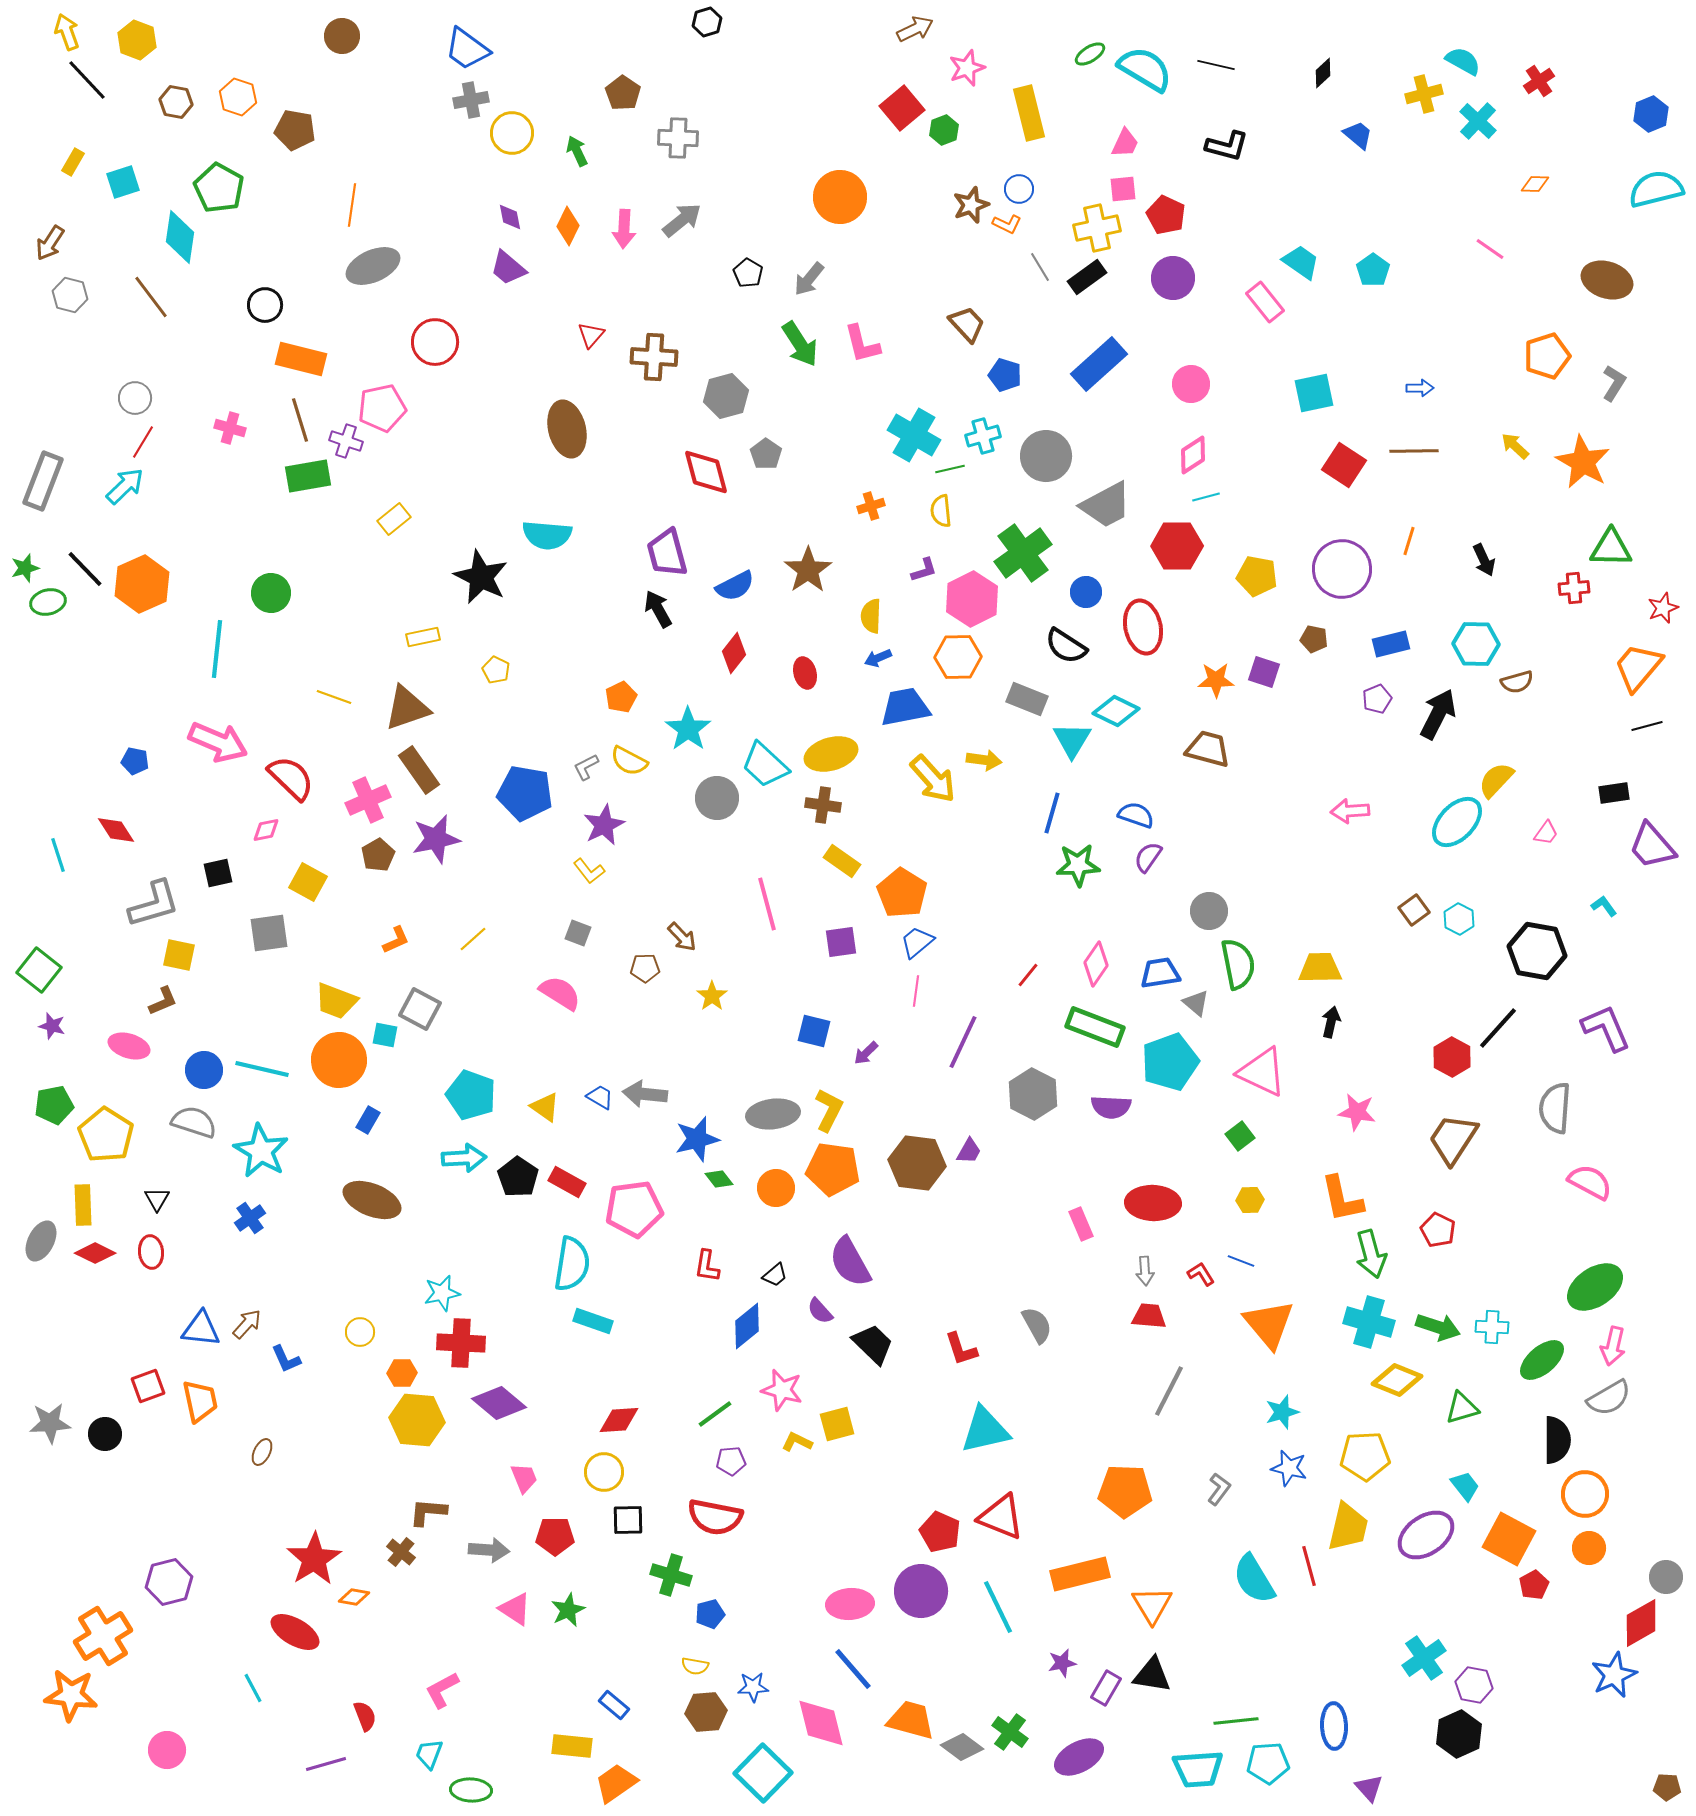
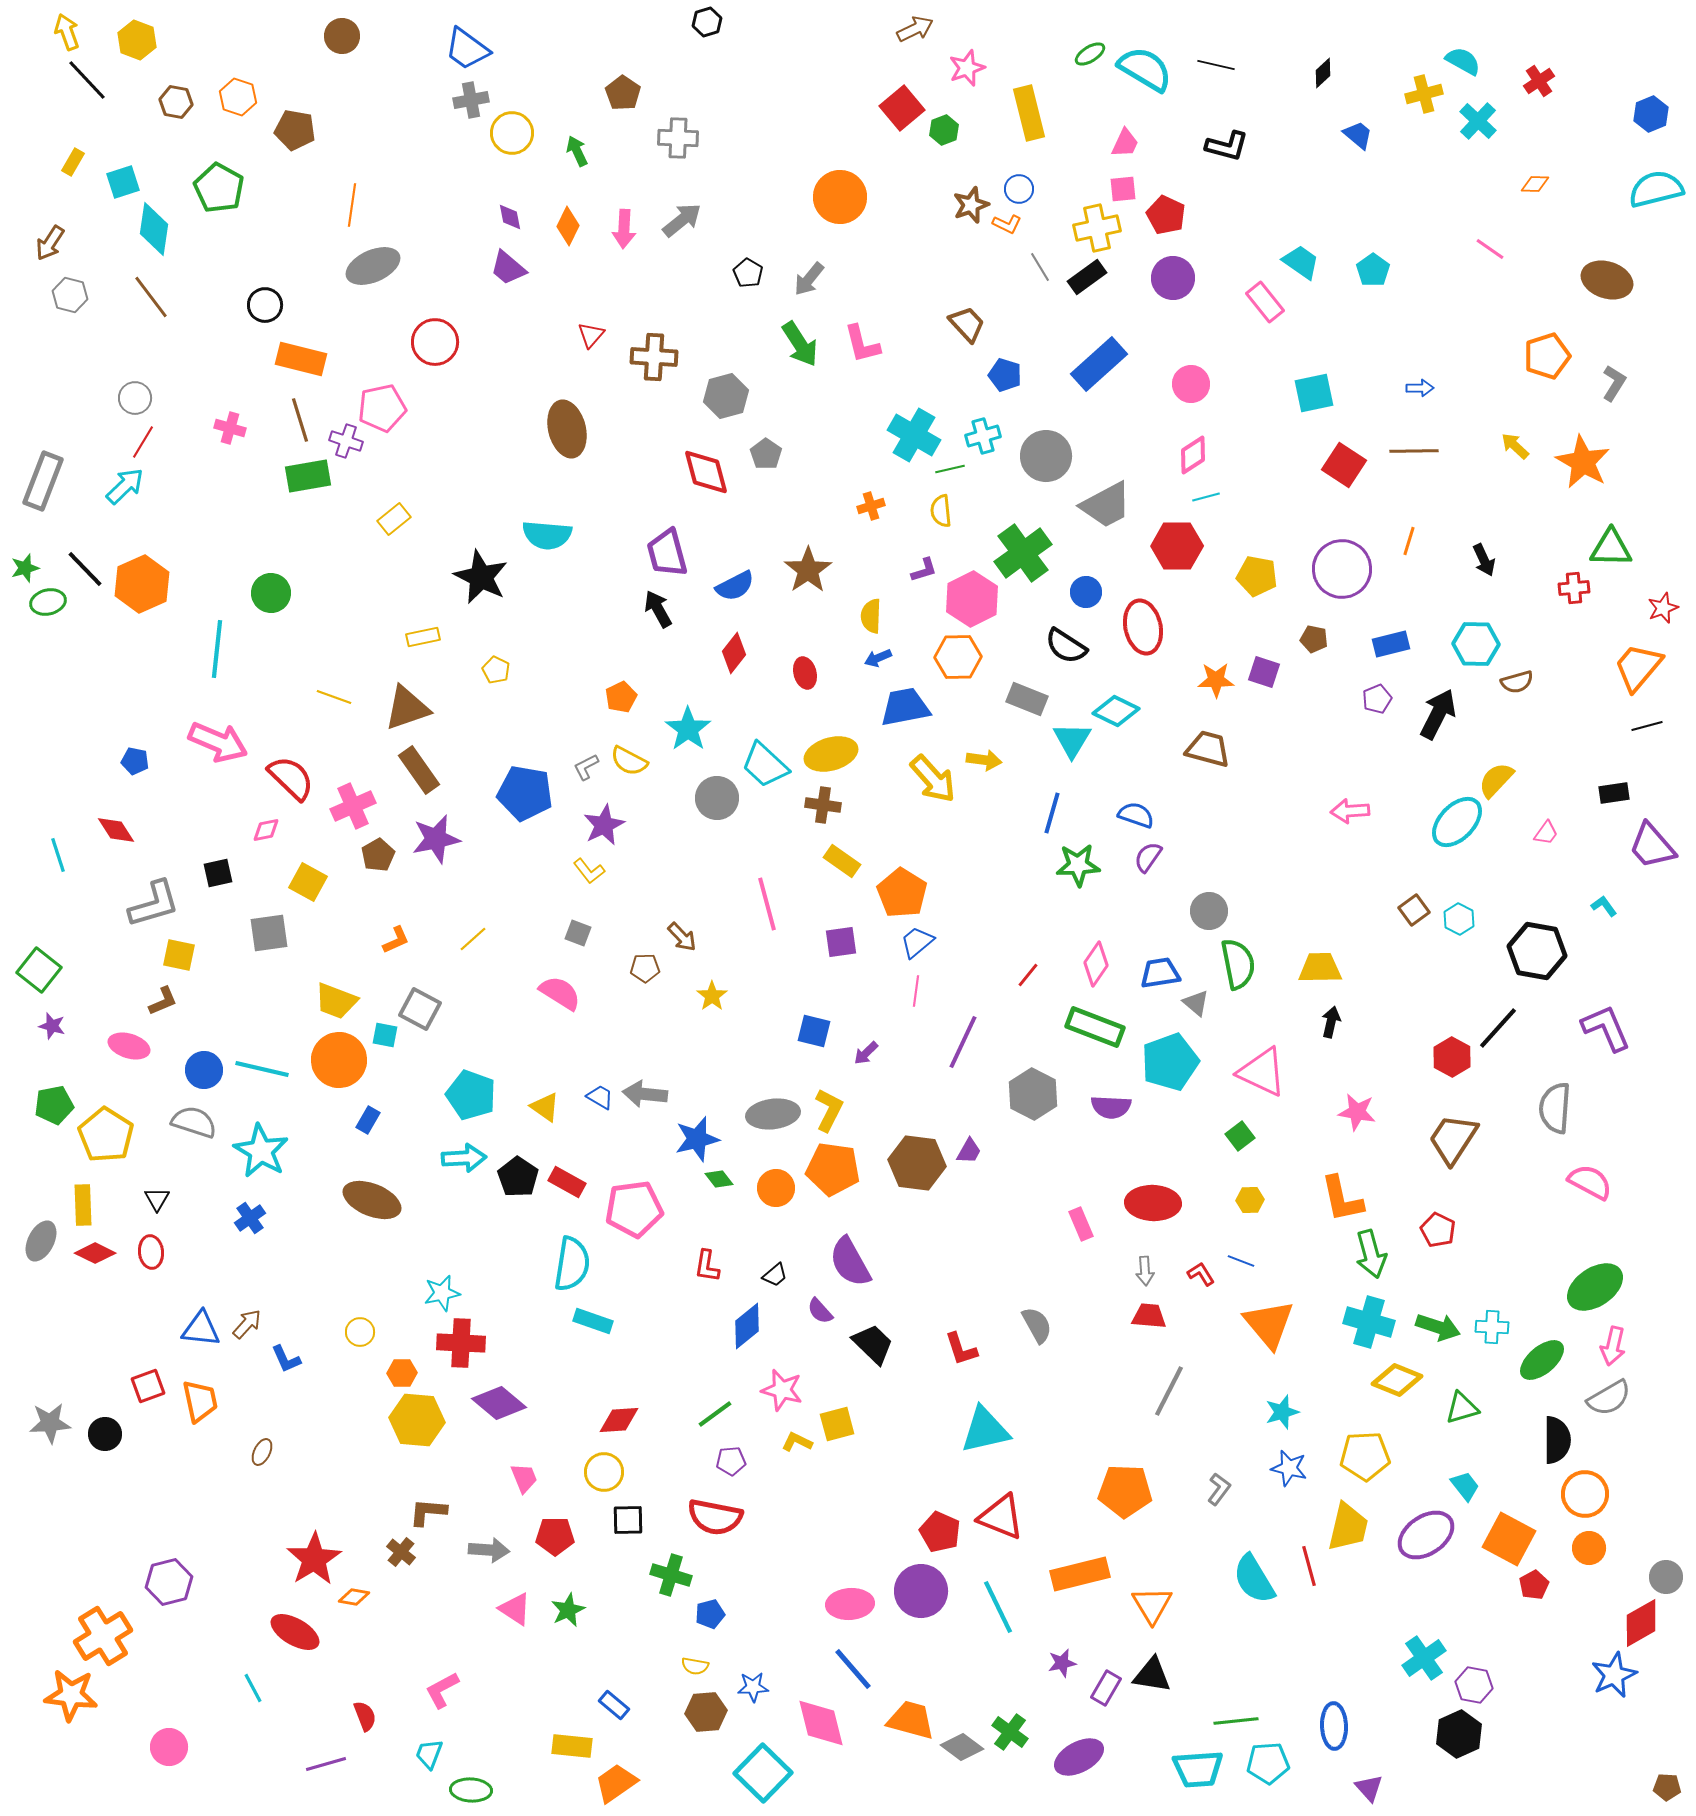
cyan diamond at (180, 237): moved 26 px left, 8 px up
pink cross at (368, 800): moved 15 px left, 6 px down
pink circle at (167, 1750): moved 2 px right, 3 px up
